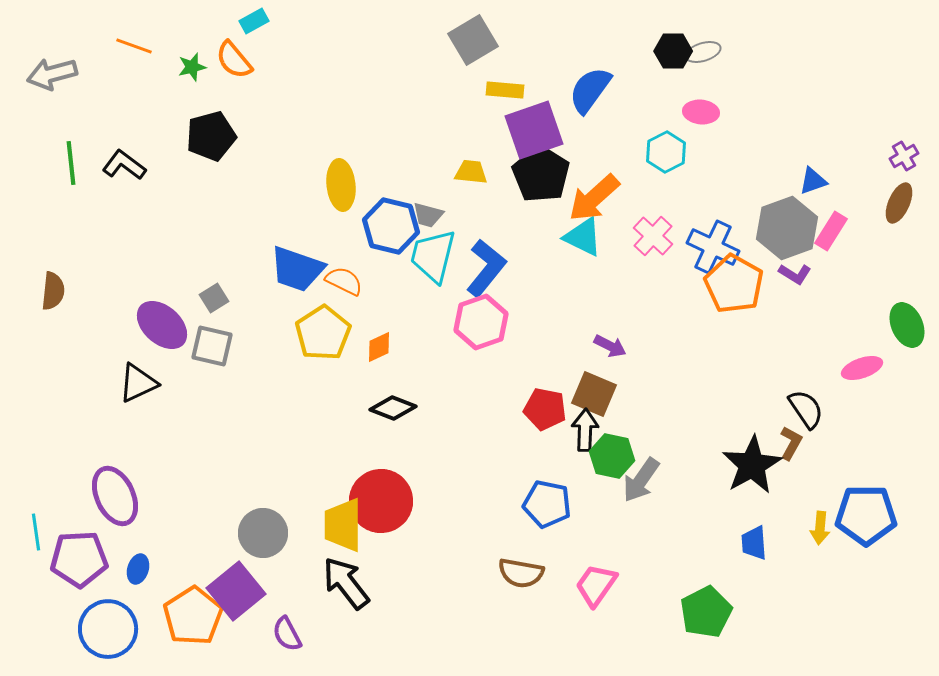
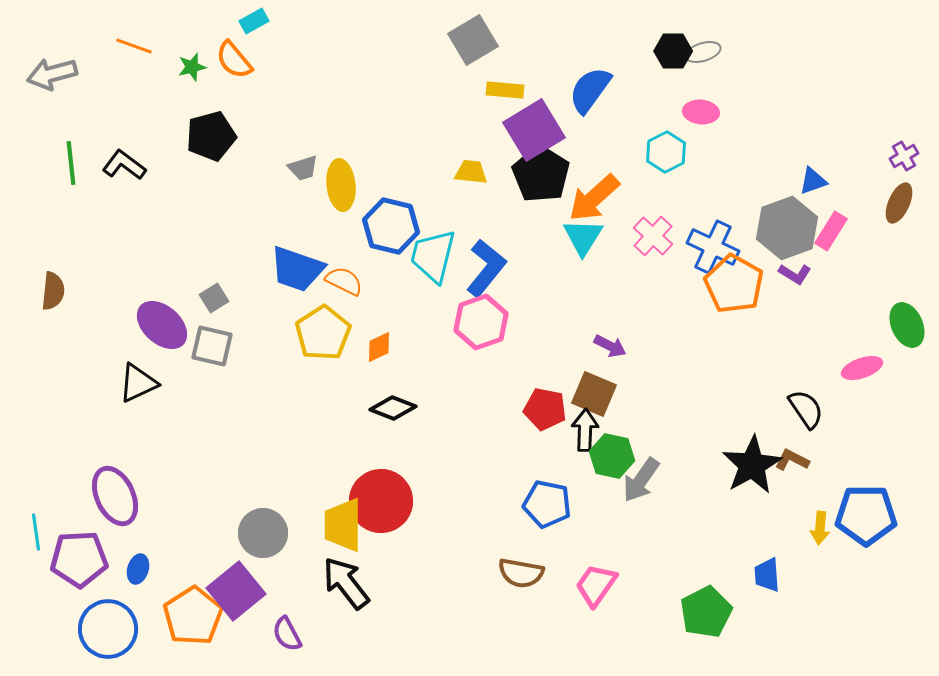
purple square at (534, 130): rotated 12 degrees counterclockwise
gray trapezoid at (428, 215): moved 125 px left, 47 px up; rotated 32 degrees counterclockwise
cyan triangle at (583, 237): rotated 36 degrees clockwise
brown L-shape at (791, 443): moved 1 px right, 17 px down; rotated 92 degrees counterclockwise
blue trapezoid at (754, 543): moved 13 px right, 32 px down
